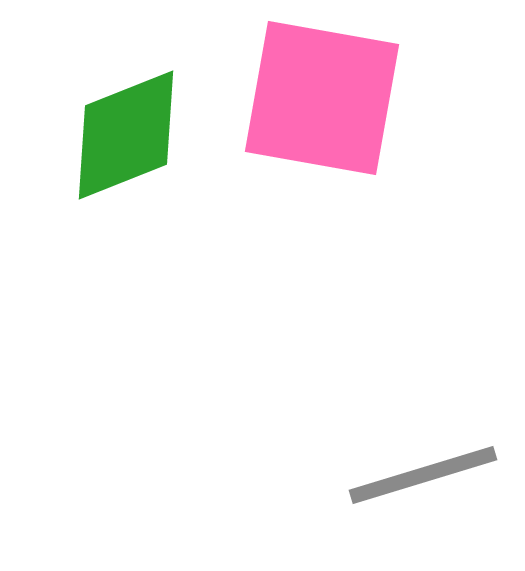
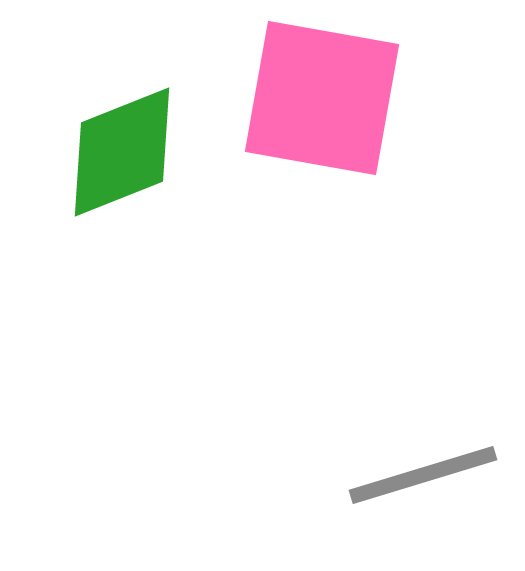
green diamond: moved 4 px left, 17 px down
